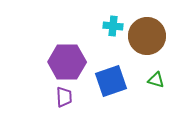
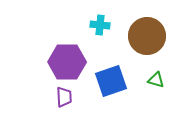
cyan cross: moved 13 px left, 1 px up
